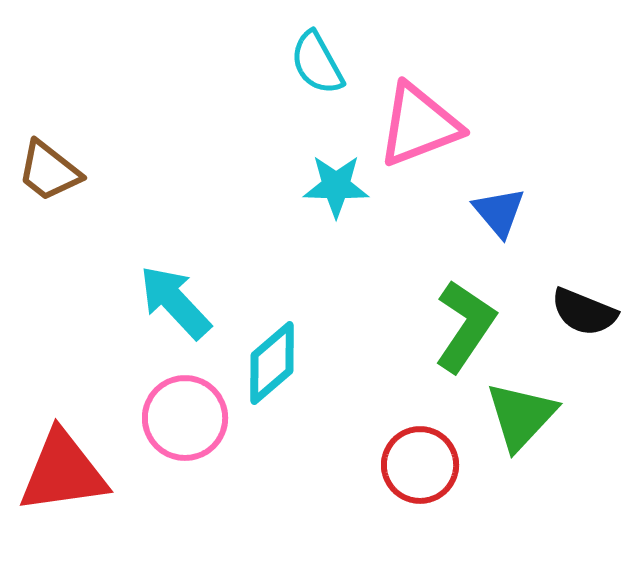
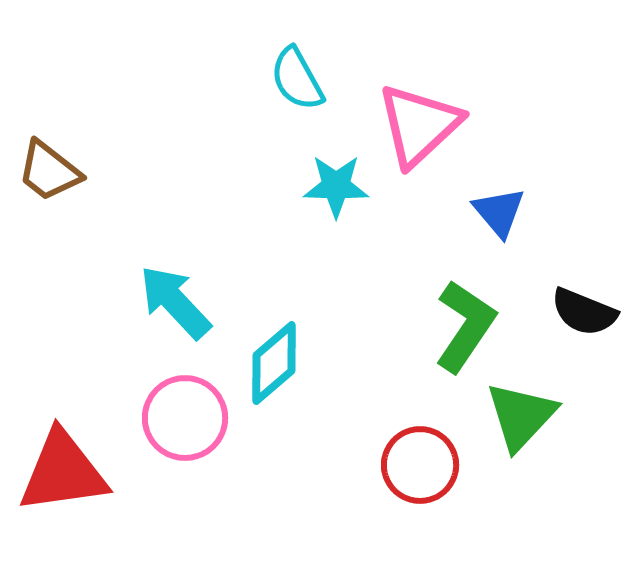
cyan semicircle: moved 20 px left, 16 px down
pink triangle: rotated 22 degrees counterclockwise
cyan diamond: moved 2 px right
